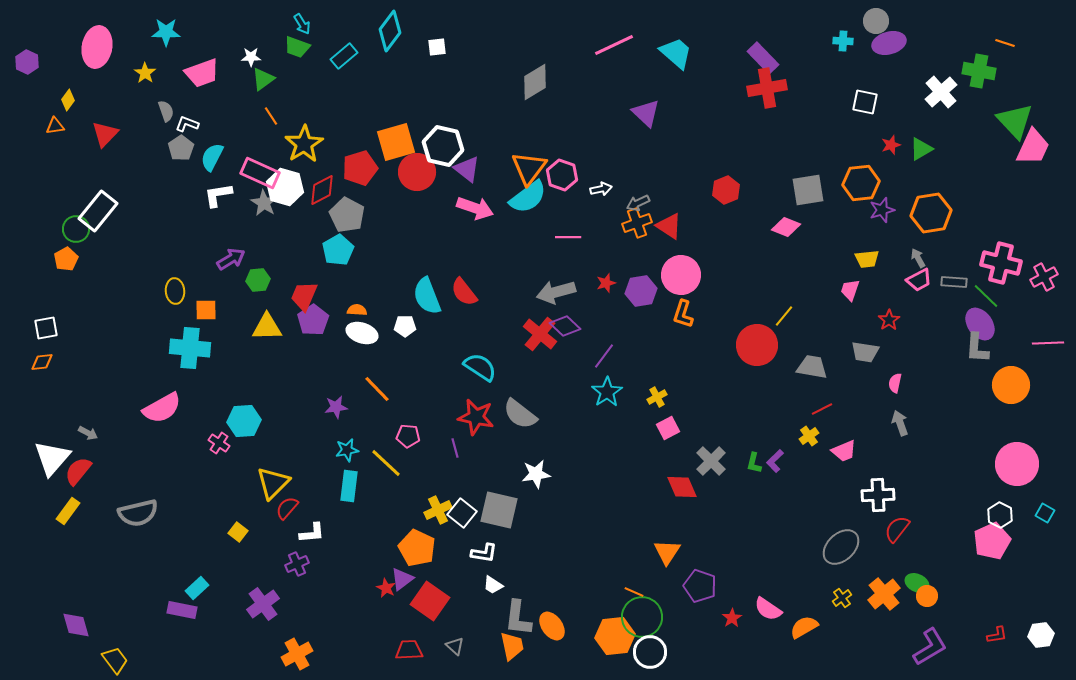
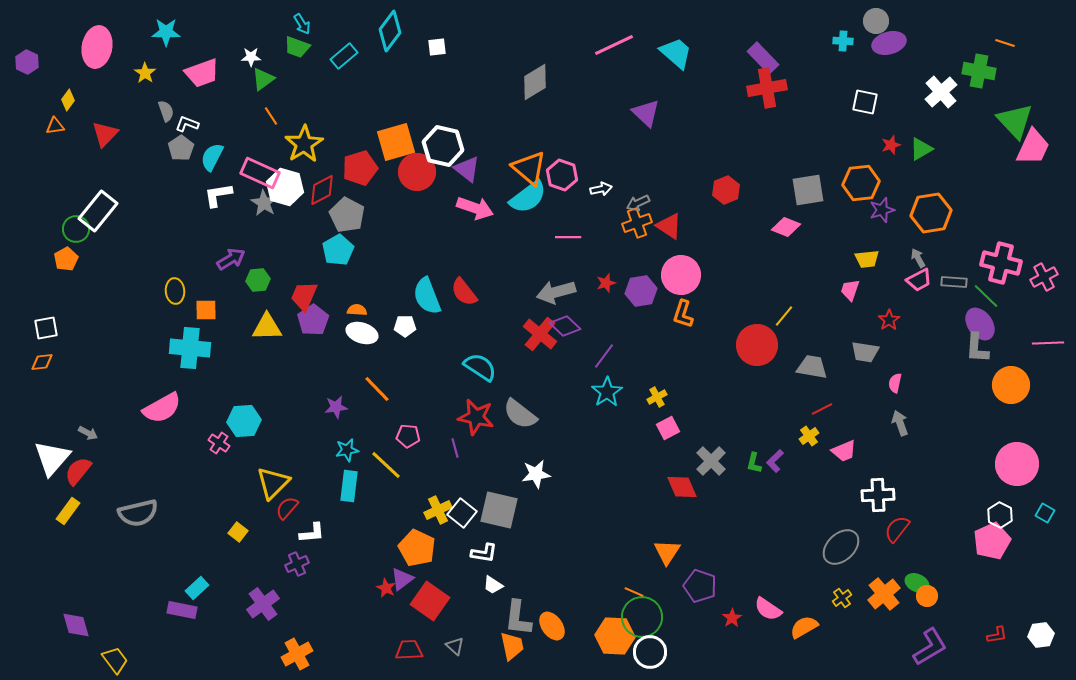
orange triangle at (529, 168): rotated 27 degrees counterclockwise
yellow line at (386, 463): moved 2 px down
orange hexagon at (615, 636): rotated 9 degrees clockwise
